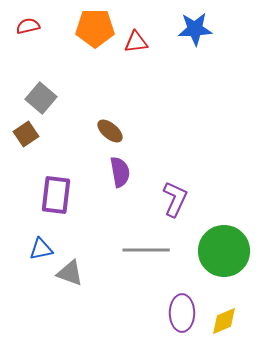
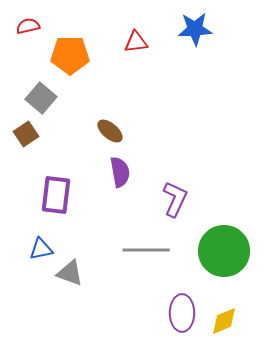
orange pentagon: moved 25 px left, 27 px down
